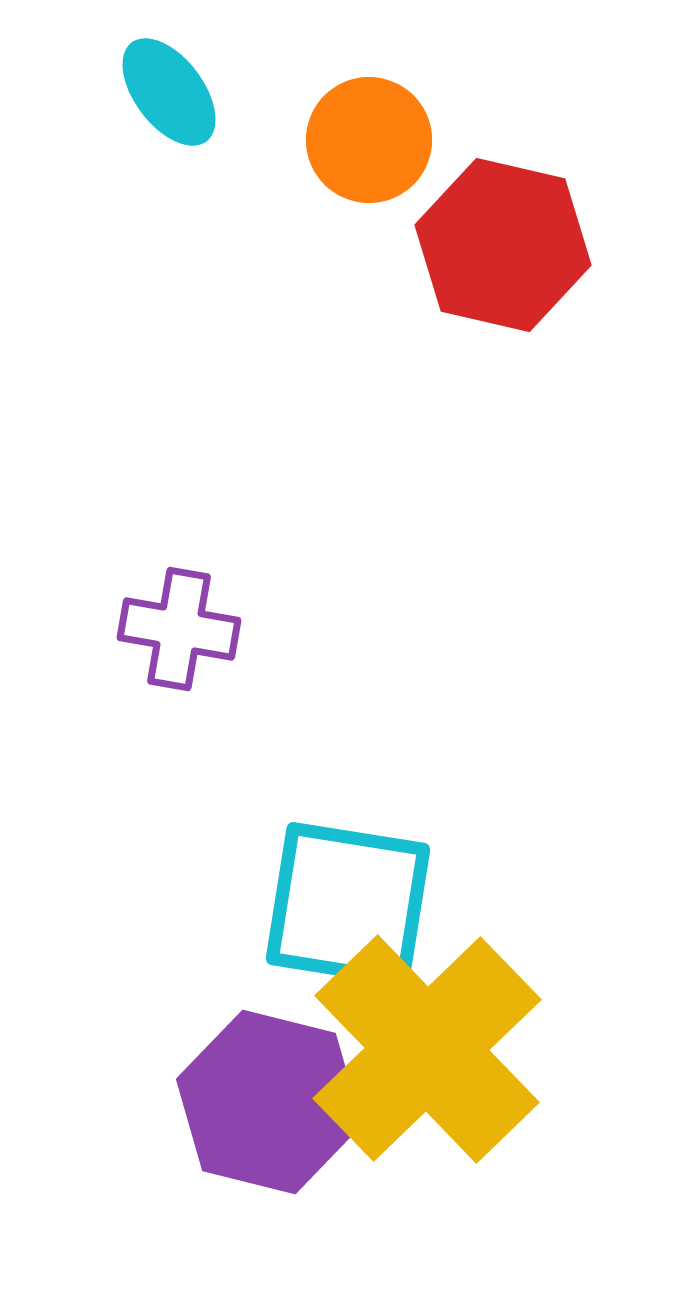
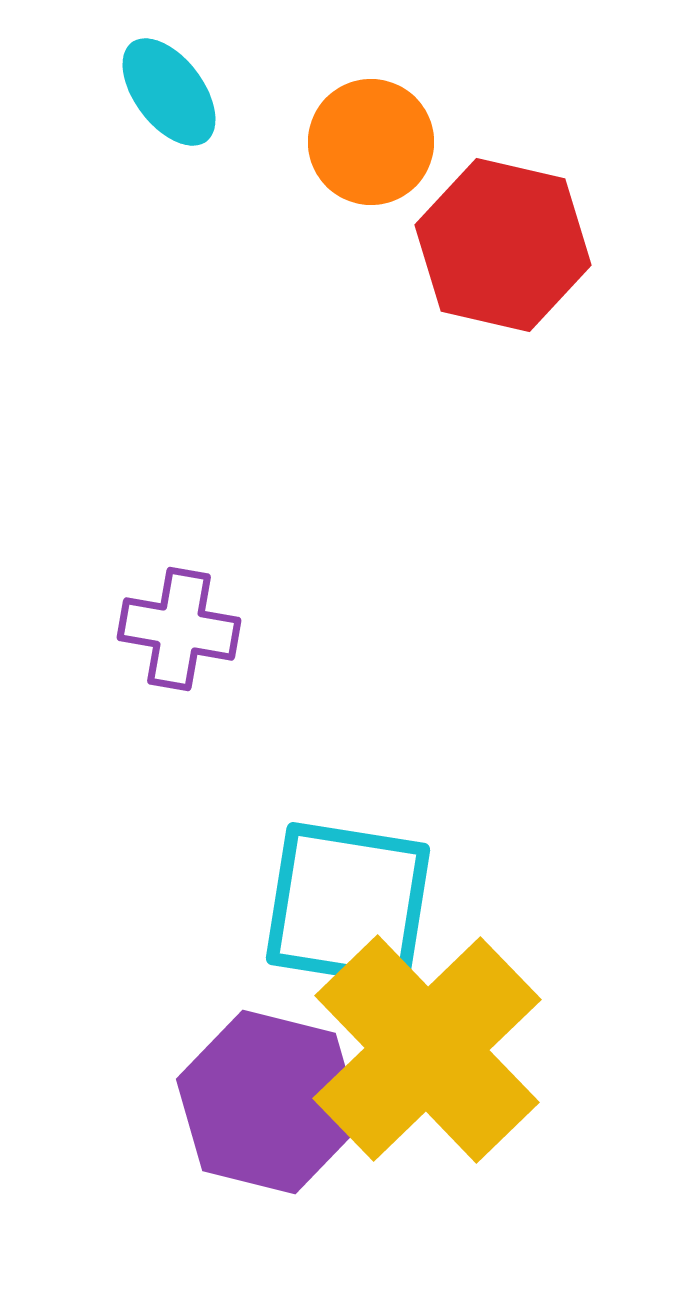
orange circle: moved 2 px right, 2 px down
